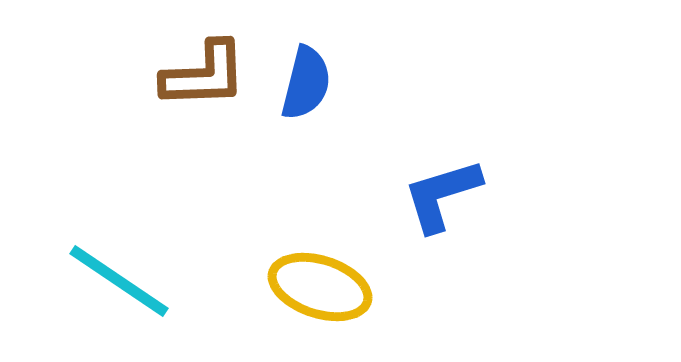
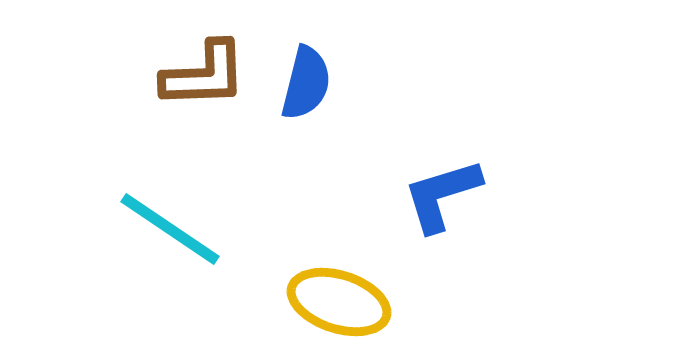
cyan line: moved 51 px right, 52 px up
yellow ellipse: moved 19 px right, 15 px down
